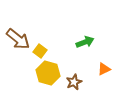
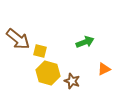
yellow square: rotated 24 degrees counterclockwise
brown star: moved 2 px left, 1 px up; rotated 28 degrees counterclockwise
